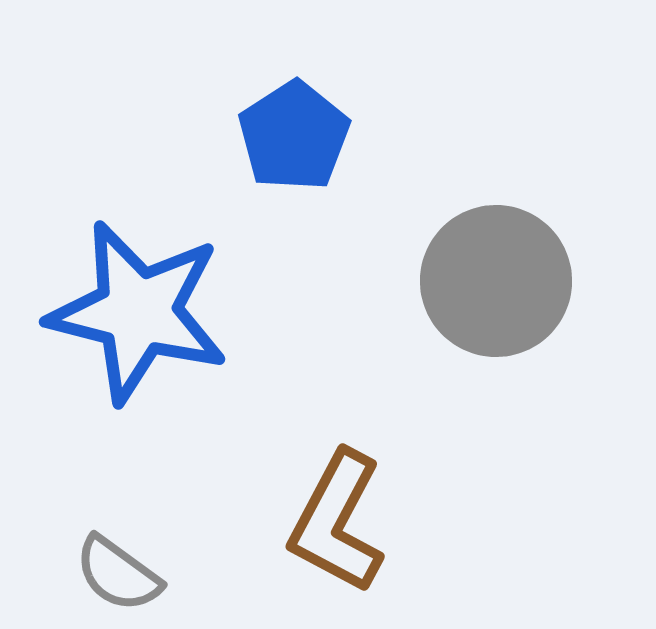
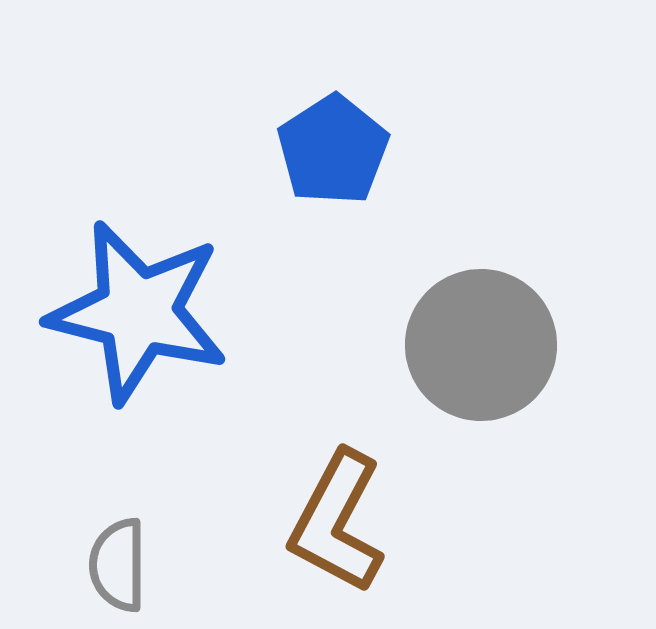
blue pentagon: moved 39 px right, 14 px down
gray circle: moved 15 px left, 64 px down
gray semicircle: moved 9 px up; rotated 54 degrees clockwise
